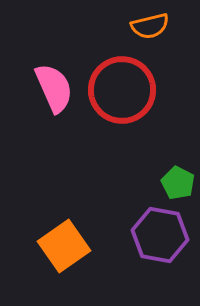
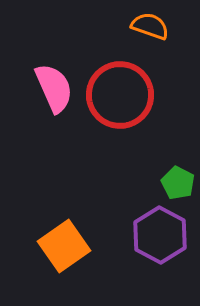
orange semicircle: rotated 147 degrees counterclockwise
red circle: moved 2 px left, 5 px down
purple hexagon: rotated 18 degrees clockwise
